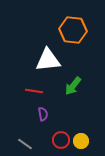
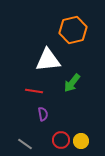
orange hexagon: rotated 20 degrees counterclockwise
green arrow: moved 1 px left, 3 px up
